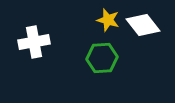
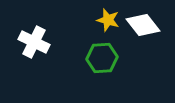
white cross: rotated 36 degrees clockwise
